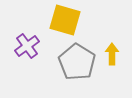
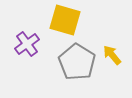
purple cross: moved 2 px up
yellow arrow: moved 1 px down; rotated 40 degrees counterclockwise
